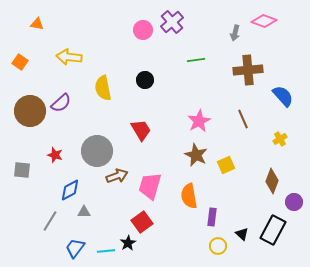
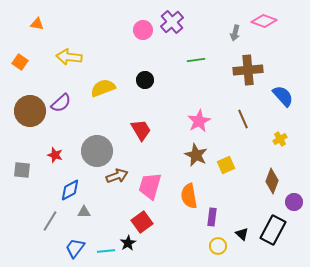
yellow semicircle: rotated 80 degrees clockwise
